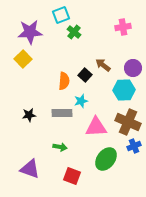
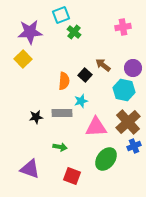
cyan hexagon: rotated 15 degrees clockwise
black star: moved 7 px right, 2 px down
brown cross: rotated 25 degrees clockwise
